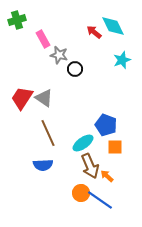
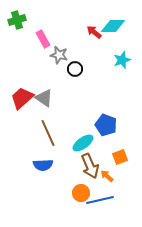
cyan diamond: rotated 65 degrees counterclockwise
red trapezoid: rotated 15 degrees clockwise
orange square: moved 5 px right, 10 px down; rotated 21 degrees counterclockwise
blue line: rotated 48 degrees counterclockwise
